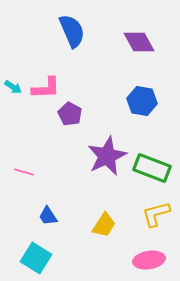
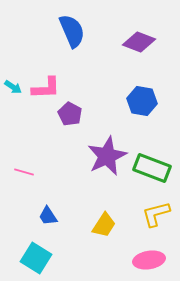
purple diamond: rotated 40 degrees counterclockwise
